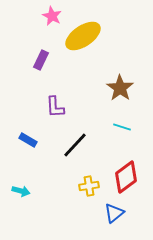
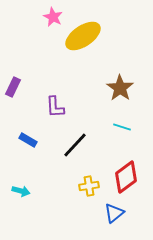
pink star: moved 1 px right, 1 px down
purple rectangle: moved 28 px left, 27 px down
